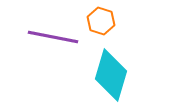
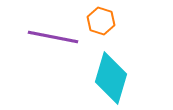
cyan diamond: moved 3 px down
